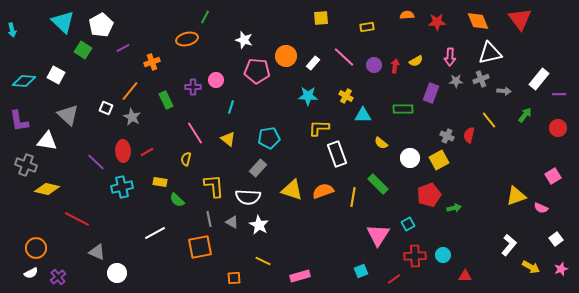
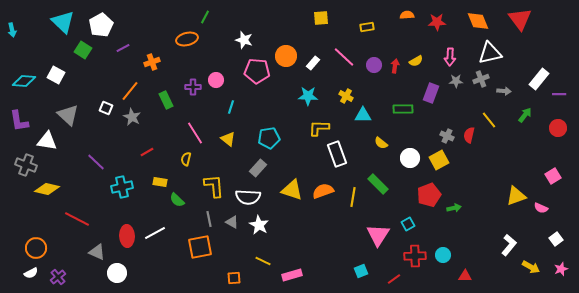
red ellipse at (123, 151): moved 4 px right, 85 px down
pink rectangle at (300, 276): moved 8 px left, 1 px up
